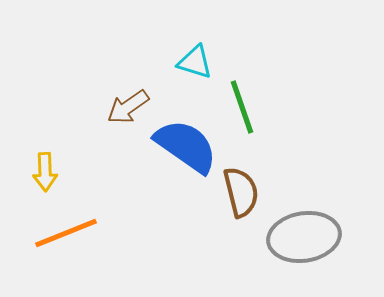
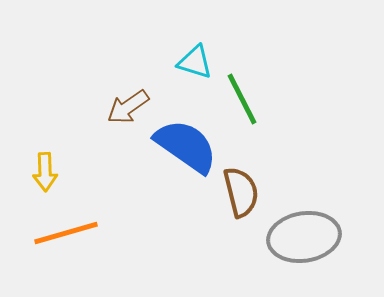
green line: moved 8 px up; rotated 8 degrees counterclockwise
orange line: rotated 6 degrees clockwise
